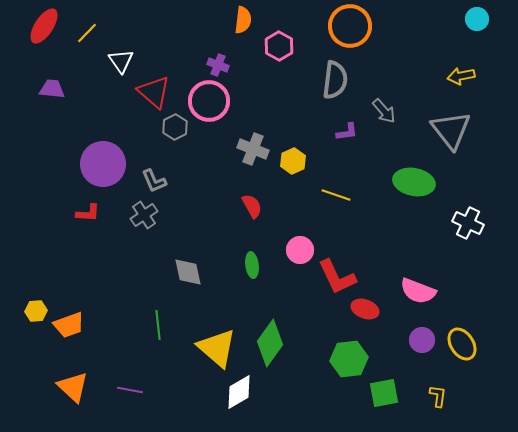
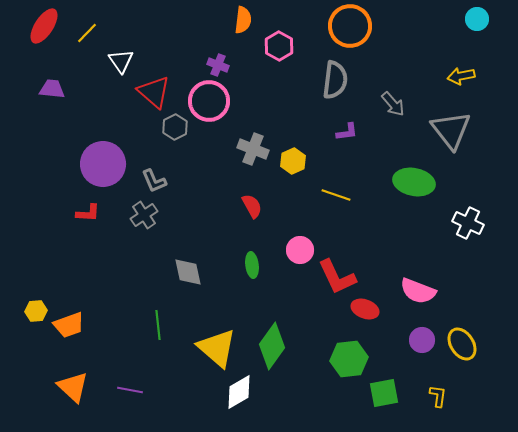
gray arrow at (384, 111): moved 9 px right, 7 px up
green diamond at (270, 343): moved 2 px right, 3 px down
